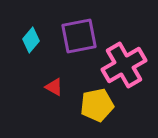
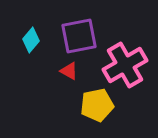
pink cross: moved 1 px right
red triangle: moved 15 px right, 16 px up
